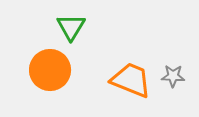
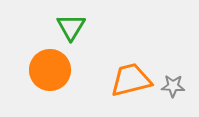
gray star: moved 10 px down
orange trapezoid: rotated 36 degrees counterclockwise
